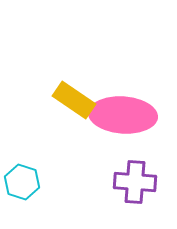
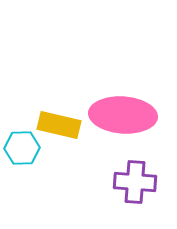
yellow rectangle: moved 15 px left, 25 px down; rotated 21 degrees counterclockwise
cyan hexagon: moved 34 px up; rotated 20 degrees counterclockwise
